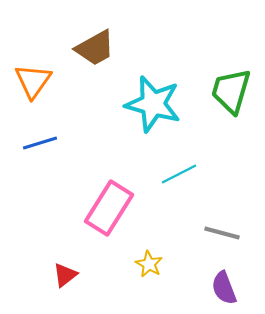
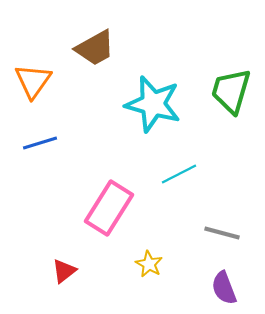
red triangle: moved 1 px left, 4 px up
